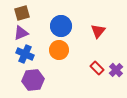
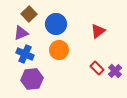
brown square: moved 7 px right, 1 px down; rotated 28 degrees counterclockwise
blue circle: moved 5 px left, 2 px up
red triangle: rotated 14 degrees clockwise
purple cross: moved 1 px left, 1 px down
purple hexagon: moved 1 px left, 1 px up
